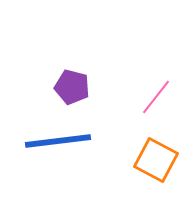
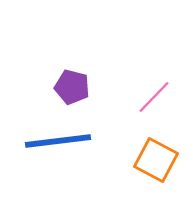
pink line: moved 2 px left; rotated 6 degrees clockwise
